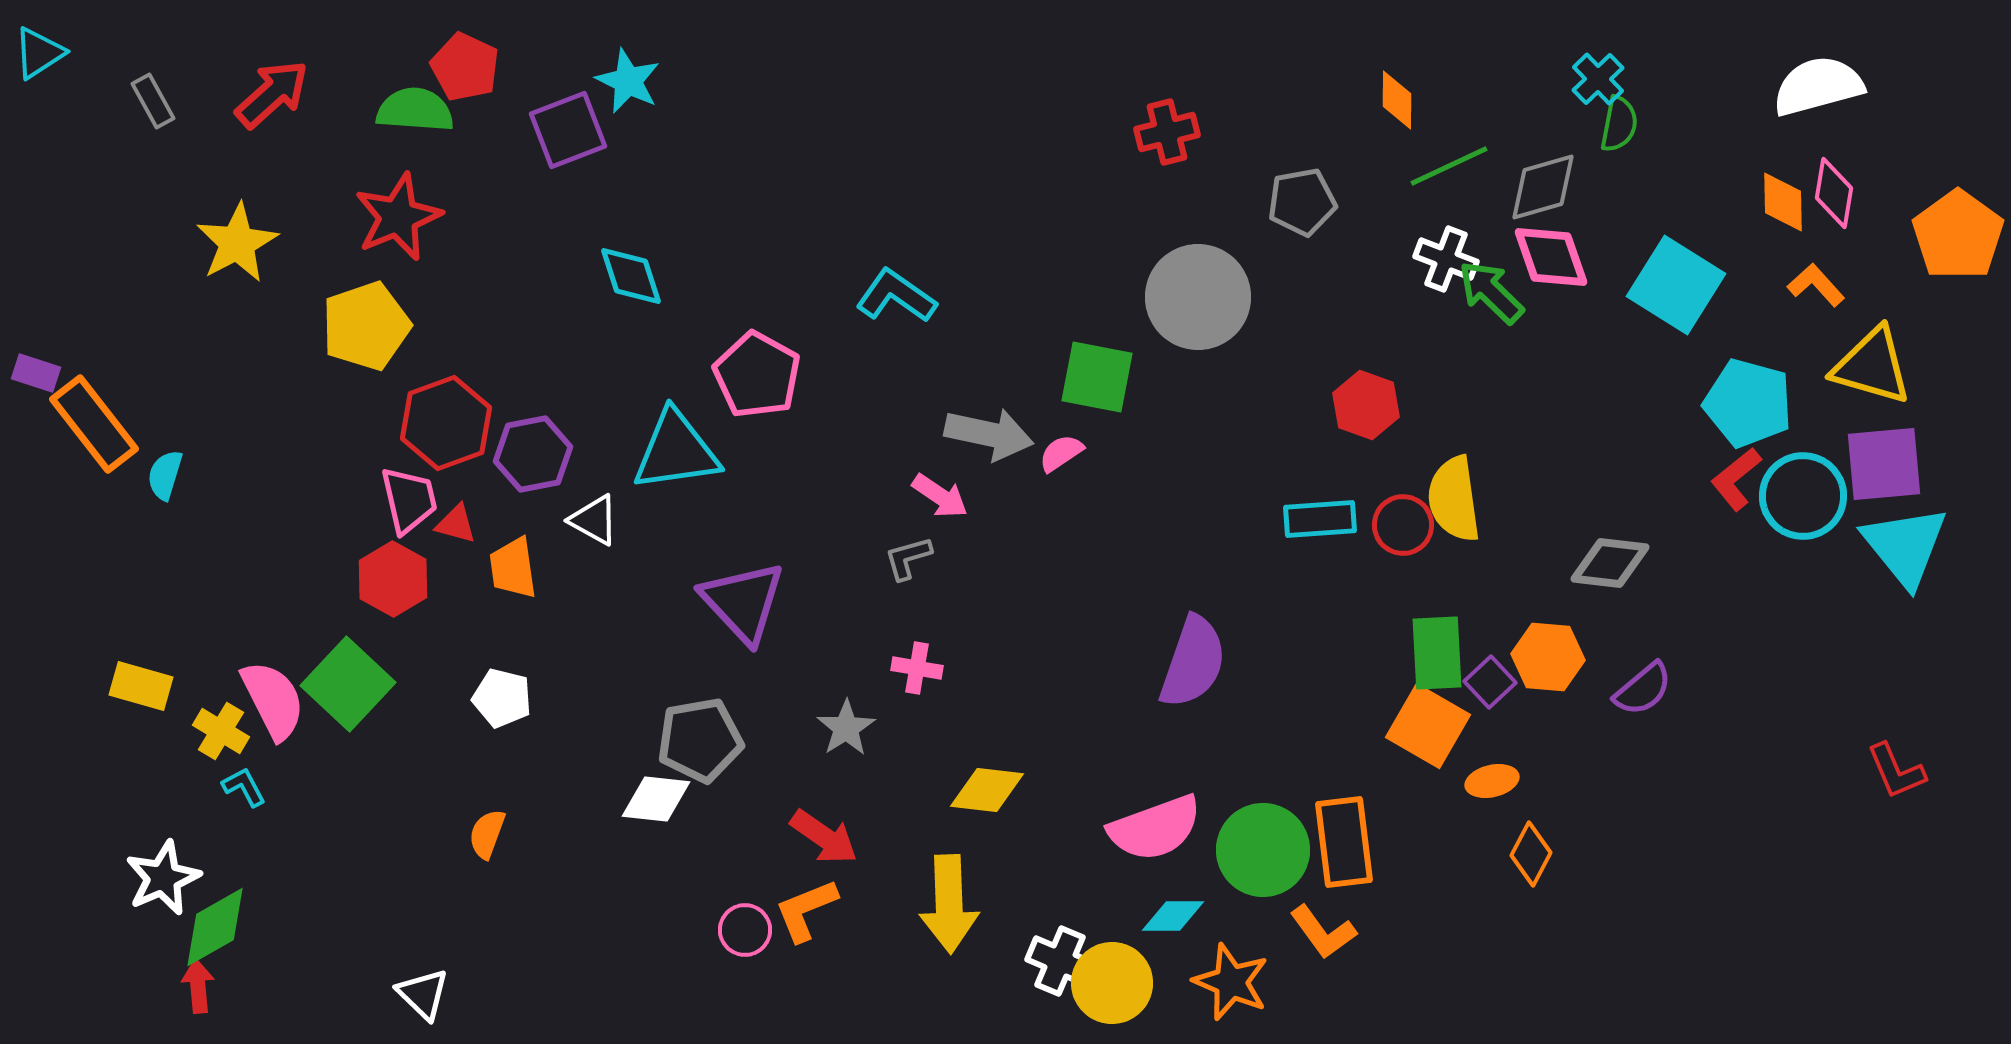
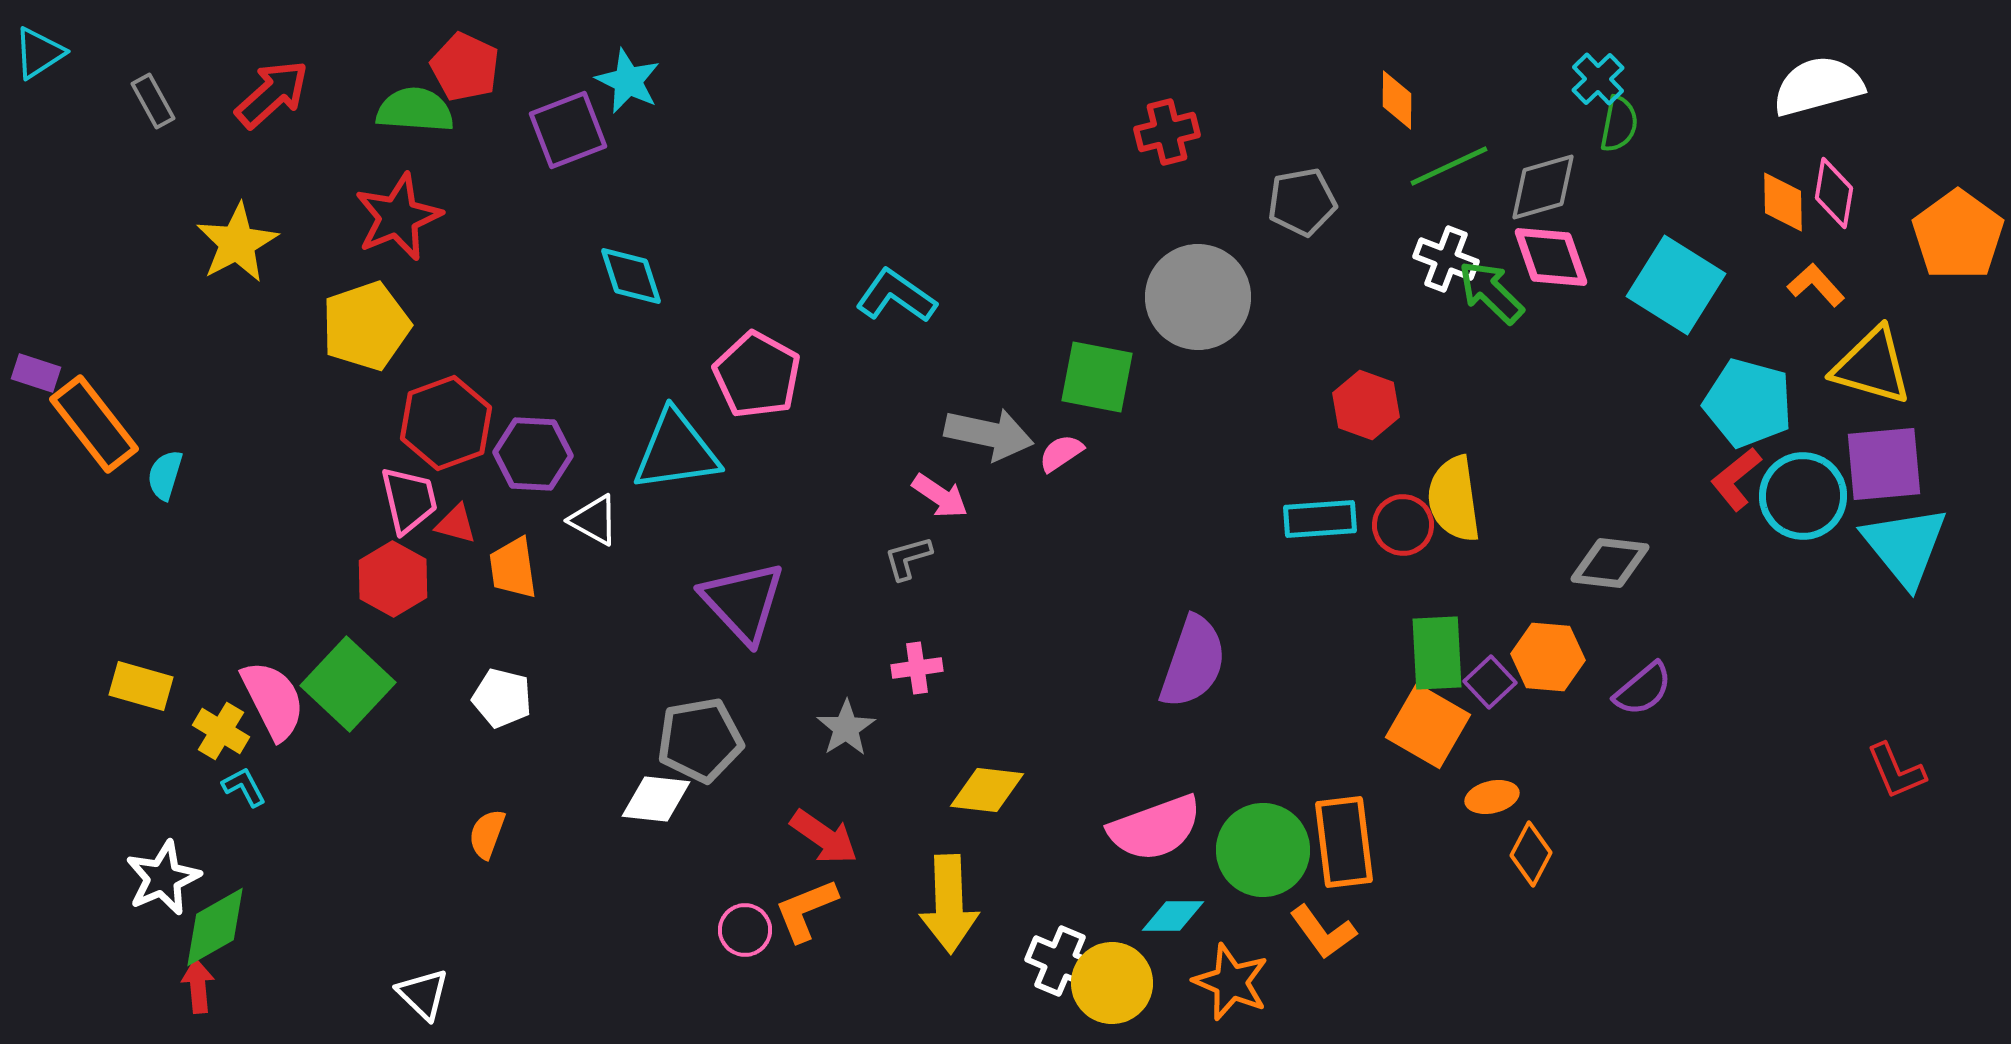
purple hexagon at (533, 454): rotated 14 degrees clockwise
pink cross at (917, 668): rotated 18 degrees counterclockwise
orange ellipse at (1492, 781): moved 16 px down
